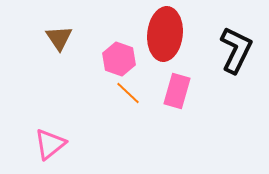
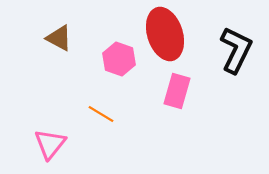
red ellipse: rotated 24 degrees counterclockwise
brown triangle: rotated 28 degrees counterclockwise
orange line: moved 27 px left, 21 px down; rotated 12 degrees counterclockwise
pink triangle: rotated 12 degrees counterclockwise
